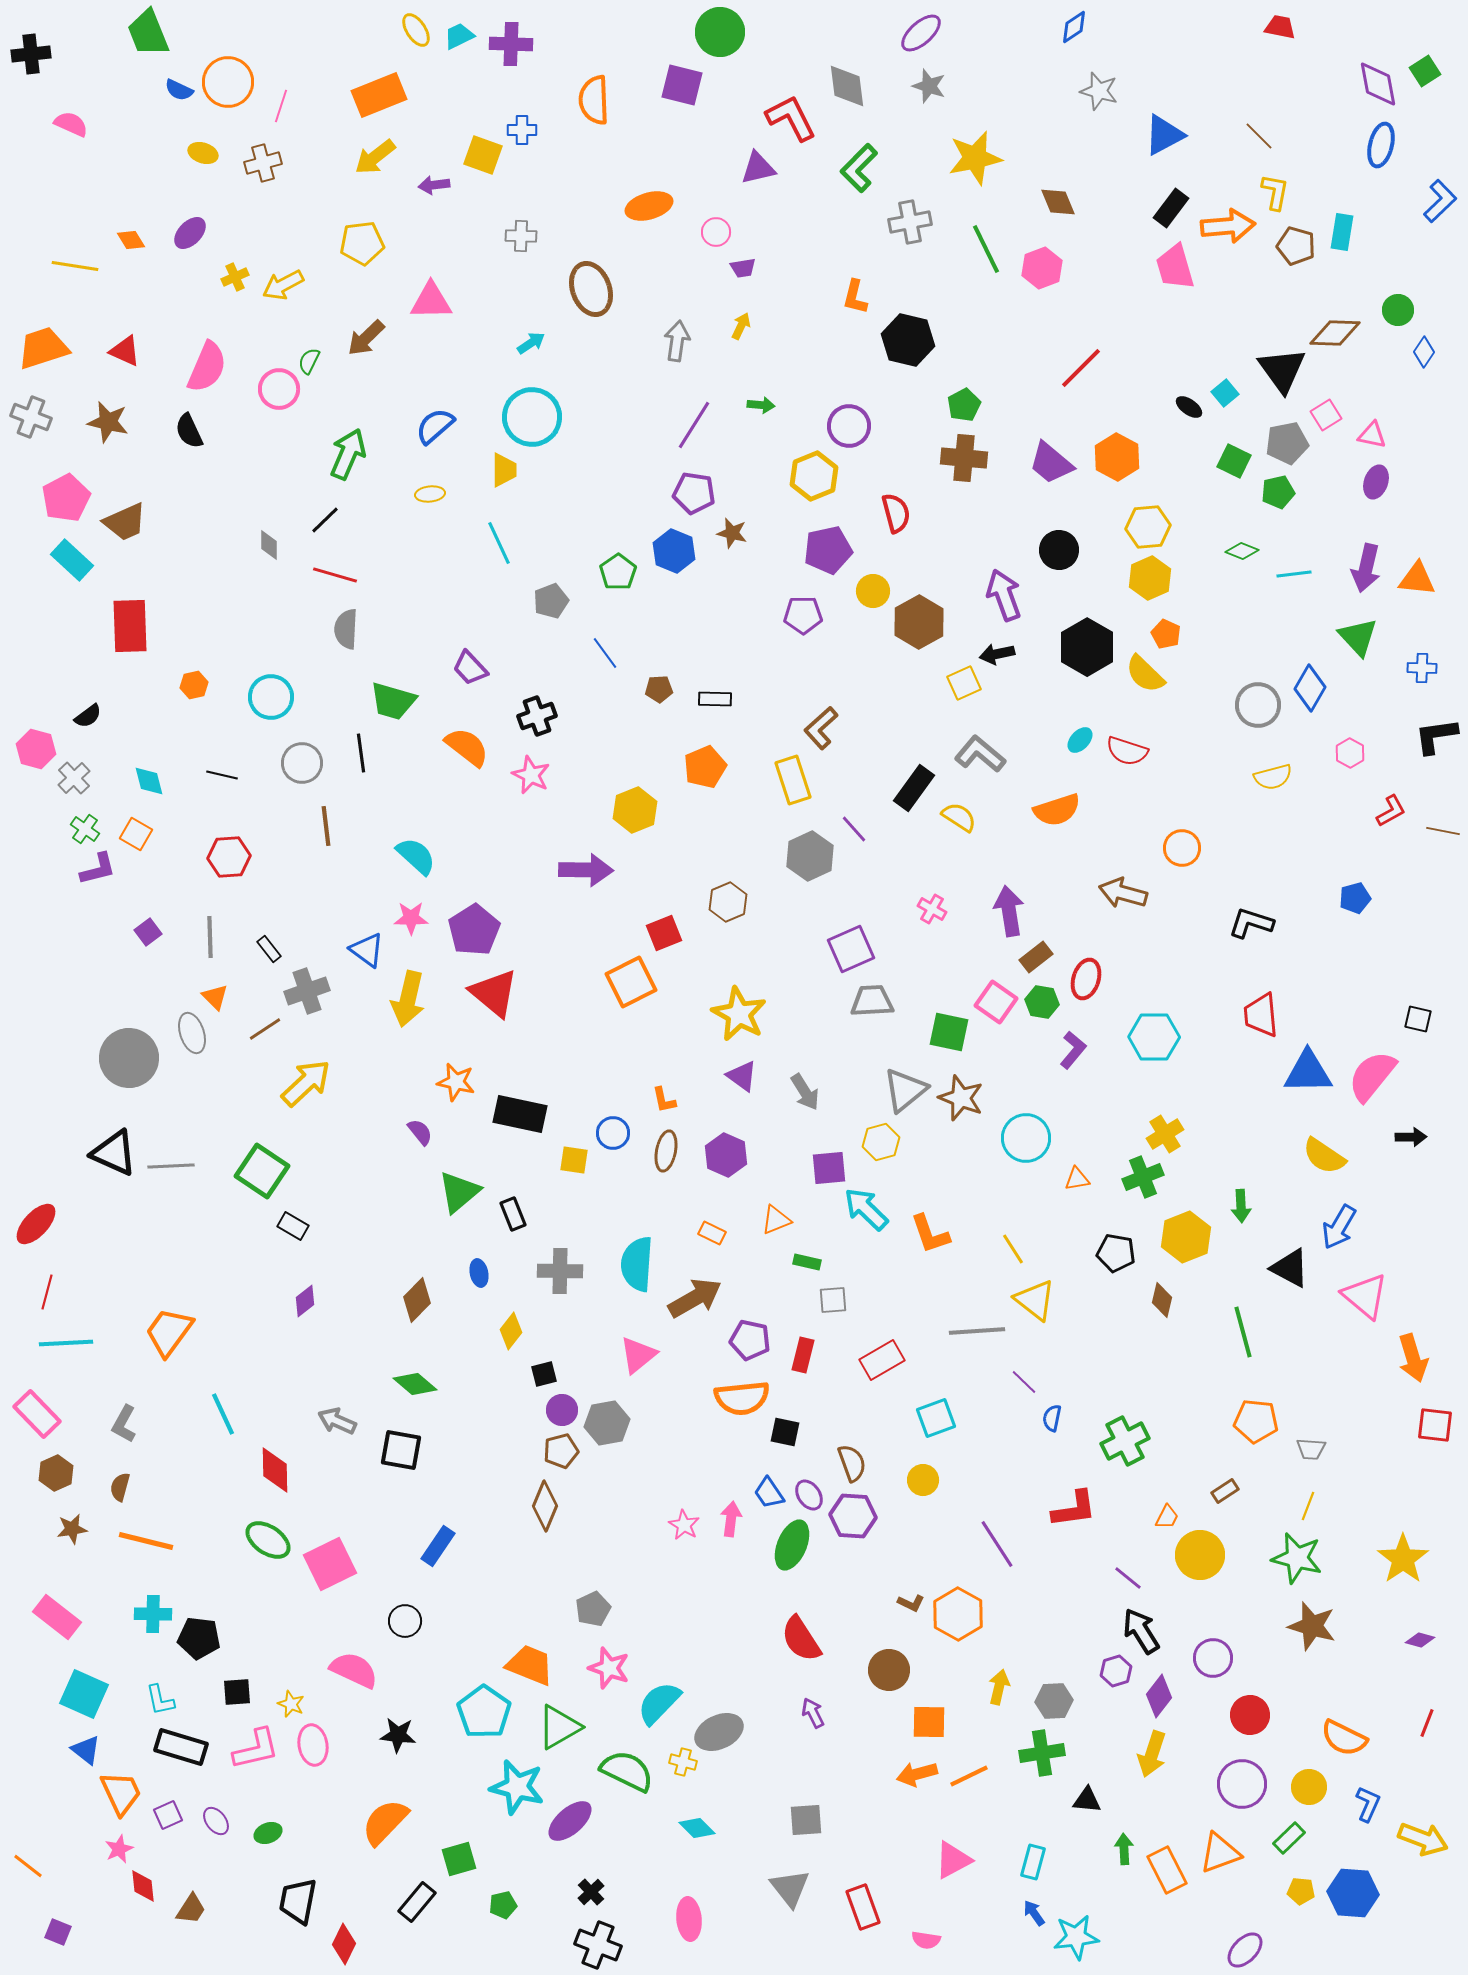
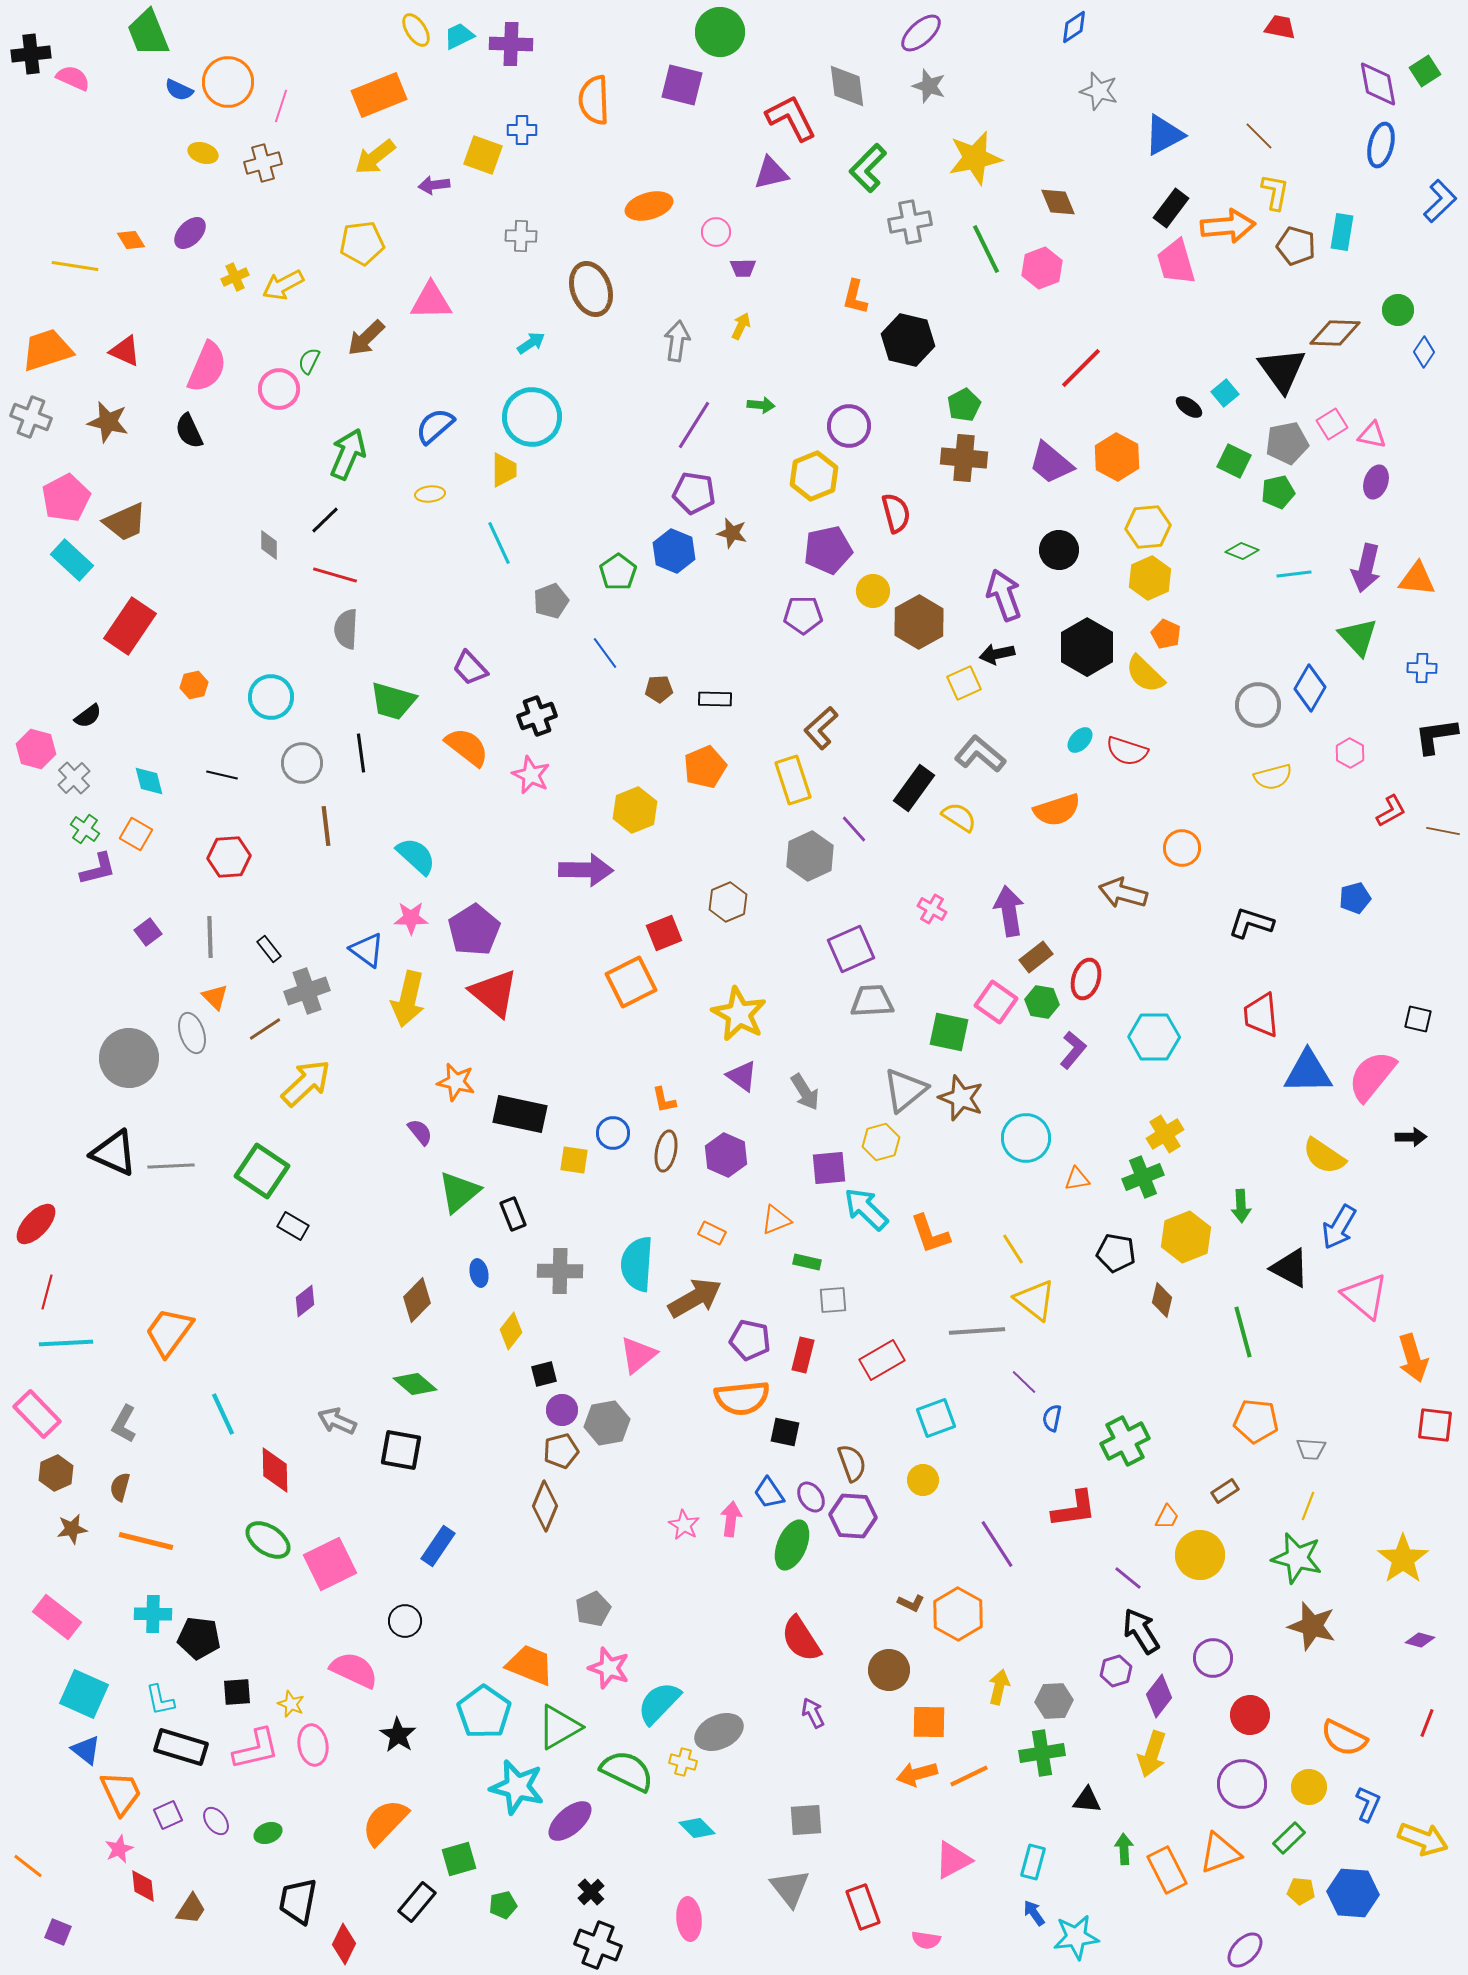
pink semicircle at (71, 124): moved 2 px right, 46 px up
purple triangle at (758, 168): moved 13 px right, 5 px down
green L-shape at (859, 168): moved 9 px right
pink trapezoid at (1175, 267): moved 1 px right, 5 px up
purple trapezoid at (743, 268): rotated 8 degrees clockwise
orange trapezoid at (43, 348): moved 4 px right, 2 px down
pink square at (1326, 415): moved 6 px right, 9 px down
red rectangle at (130, 626): rotated 36 degrees clockwise
purple ellipse at (809, 1495): moved 2 px right, 2 px down
black star at (398, 1735): rotated 27 degrees clockwise
